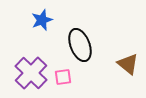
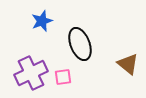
blue star: moved 1 px down
black ellipse: moved 1 px up
purple cross: rotated 20 degrees clockwise
